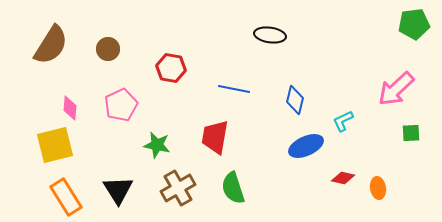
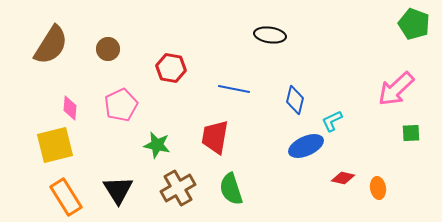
green pentagon: rotated 28 degrees clockwise
cyan L-shape: moved 11 px left
green semicircle: moved 2 px left, 1 px down
